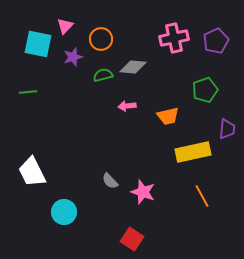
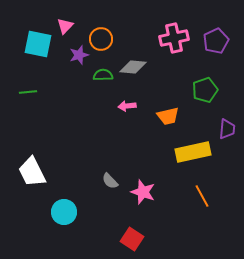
purple star: moved 6 px right, 2 px up
green semicircle: rotated 12 degrees clockwise
